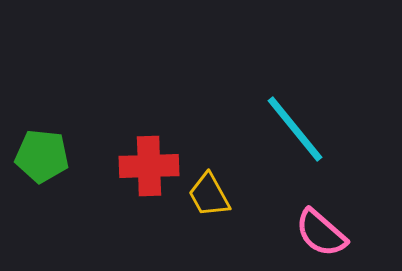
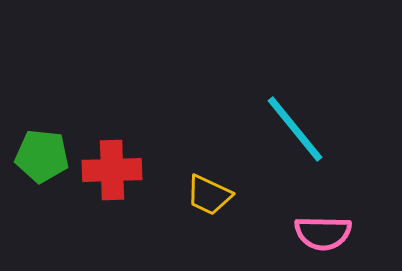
red cross: moved 37 px left, 4 px down
yellow trapezoid: rotated 36 degrees counterclockwise
pink semicircle: moved 2 px right; rotated 40 degrees counterclockwise
